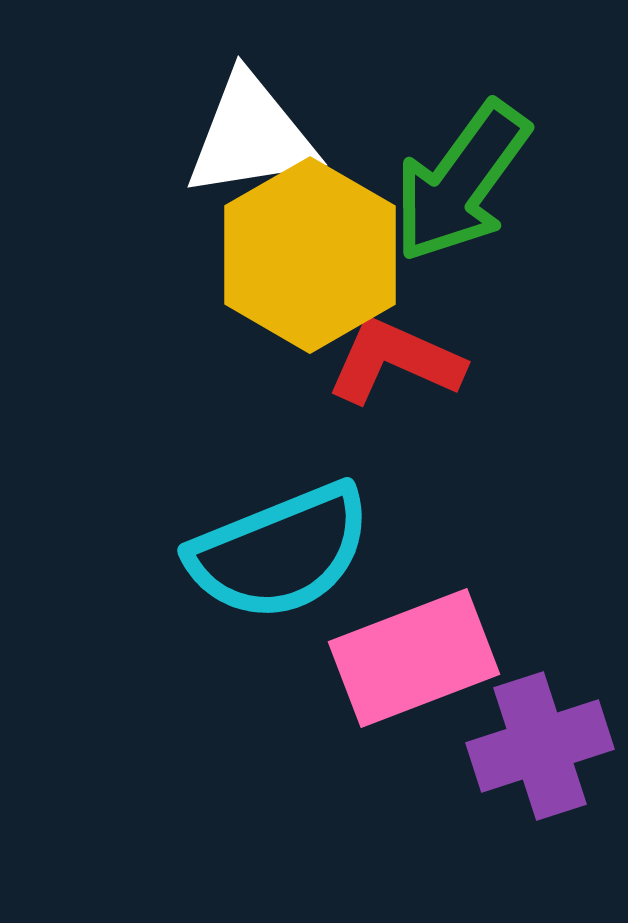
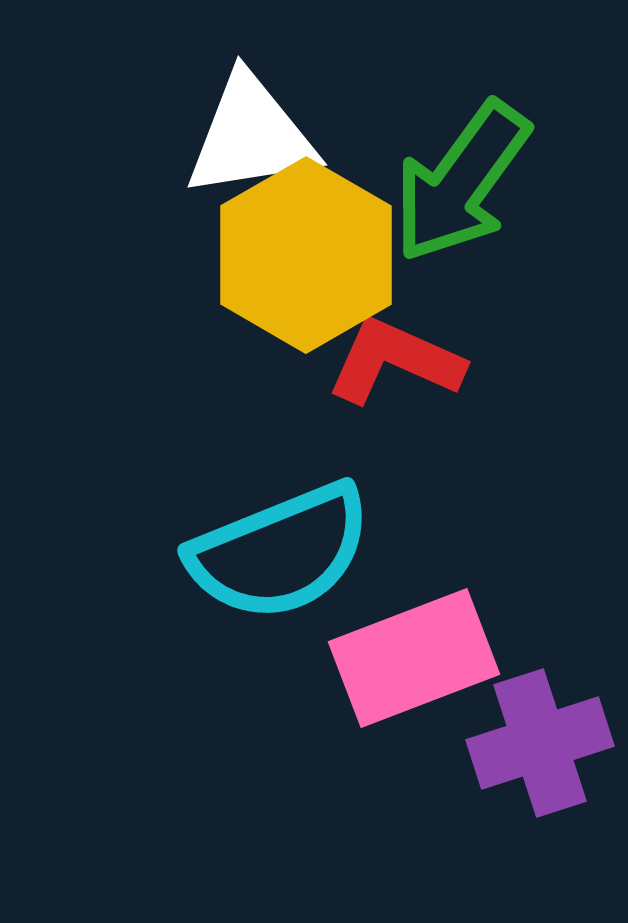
yellow hexagon: moved 4 px left
purple cross: moved 3 px up
